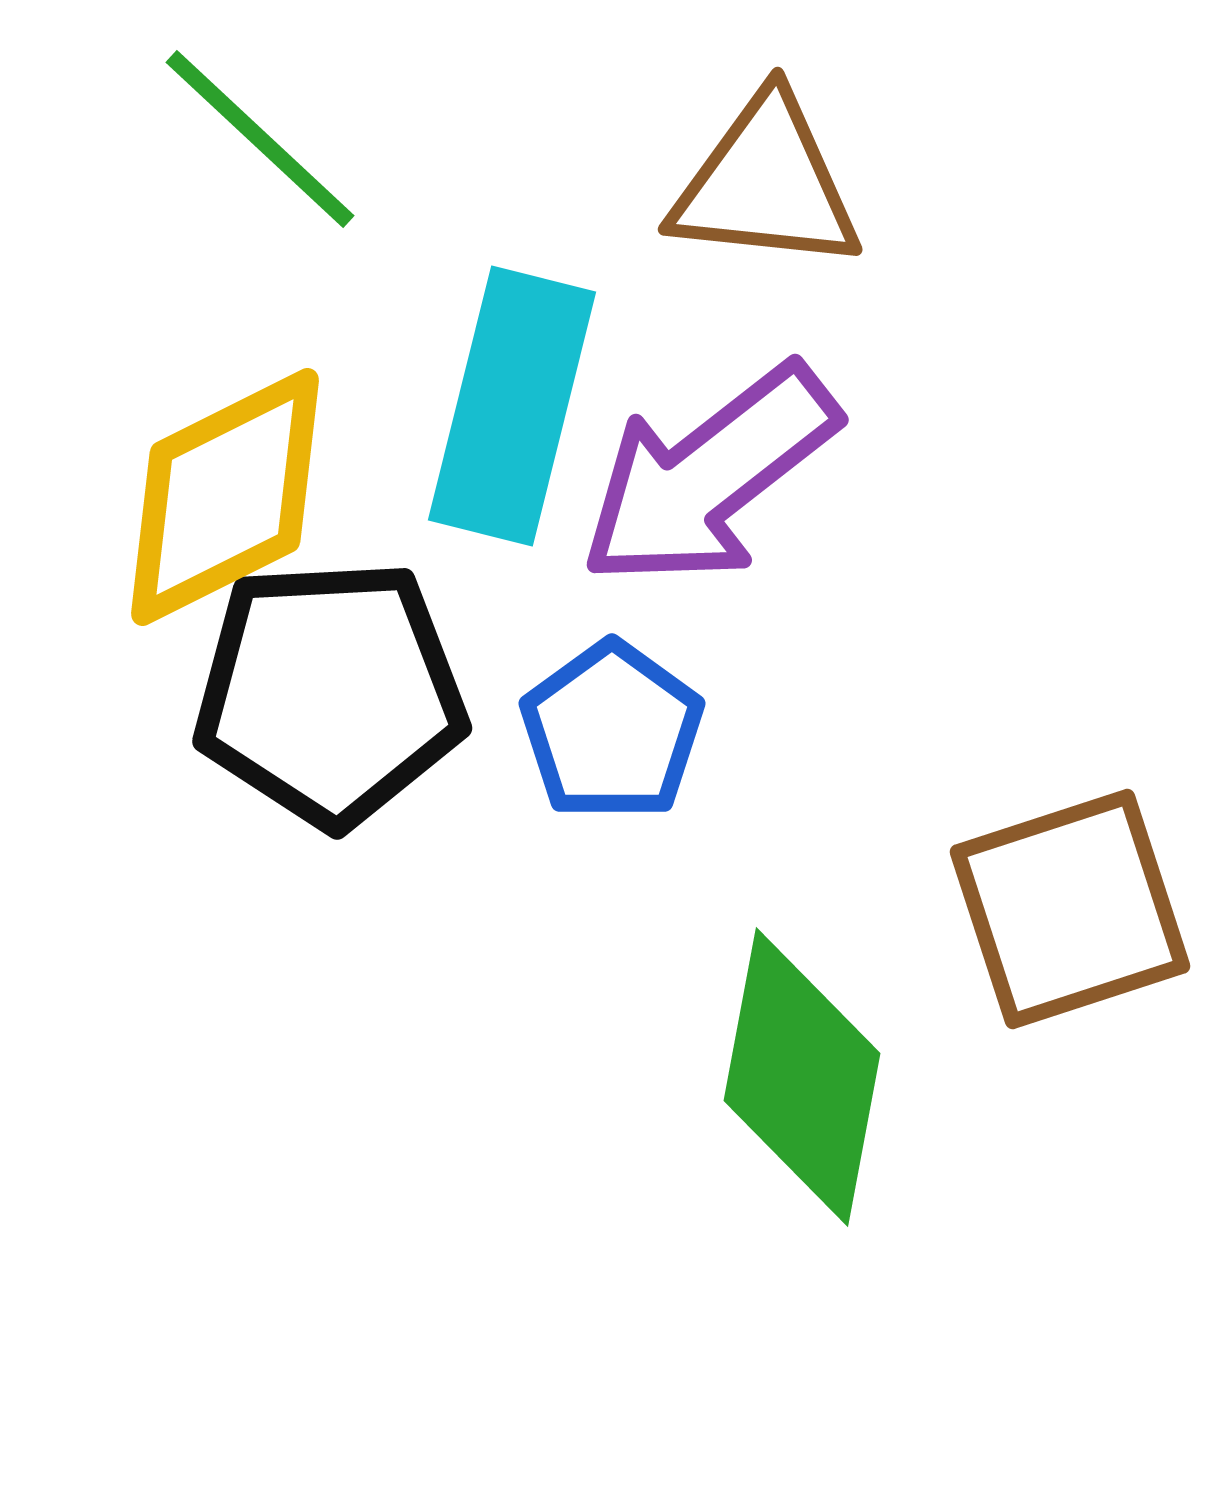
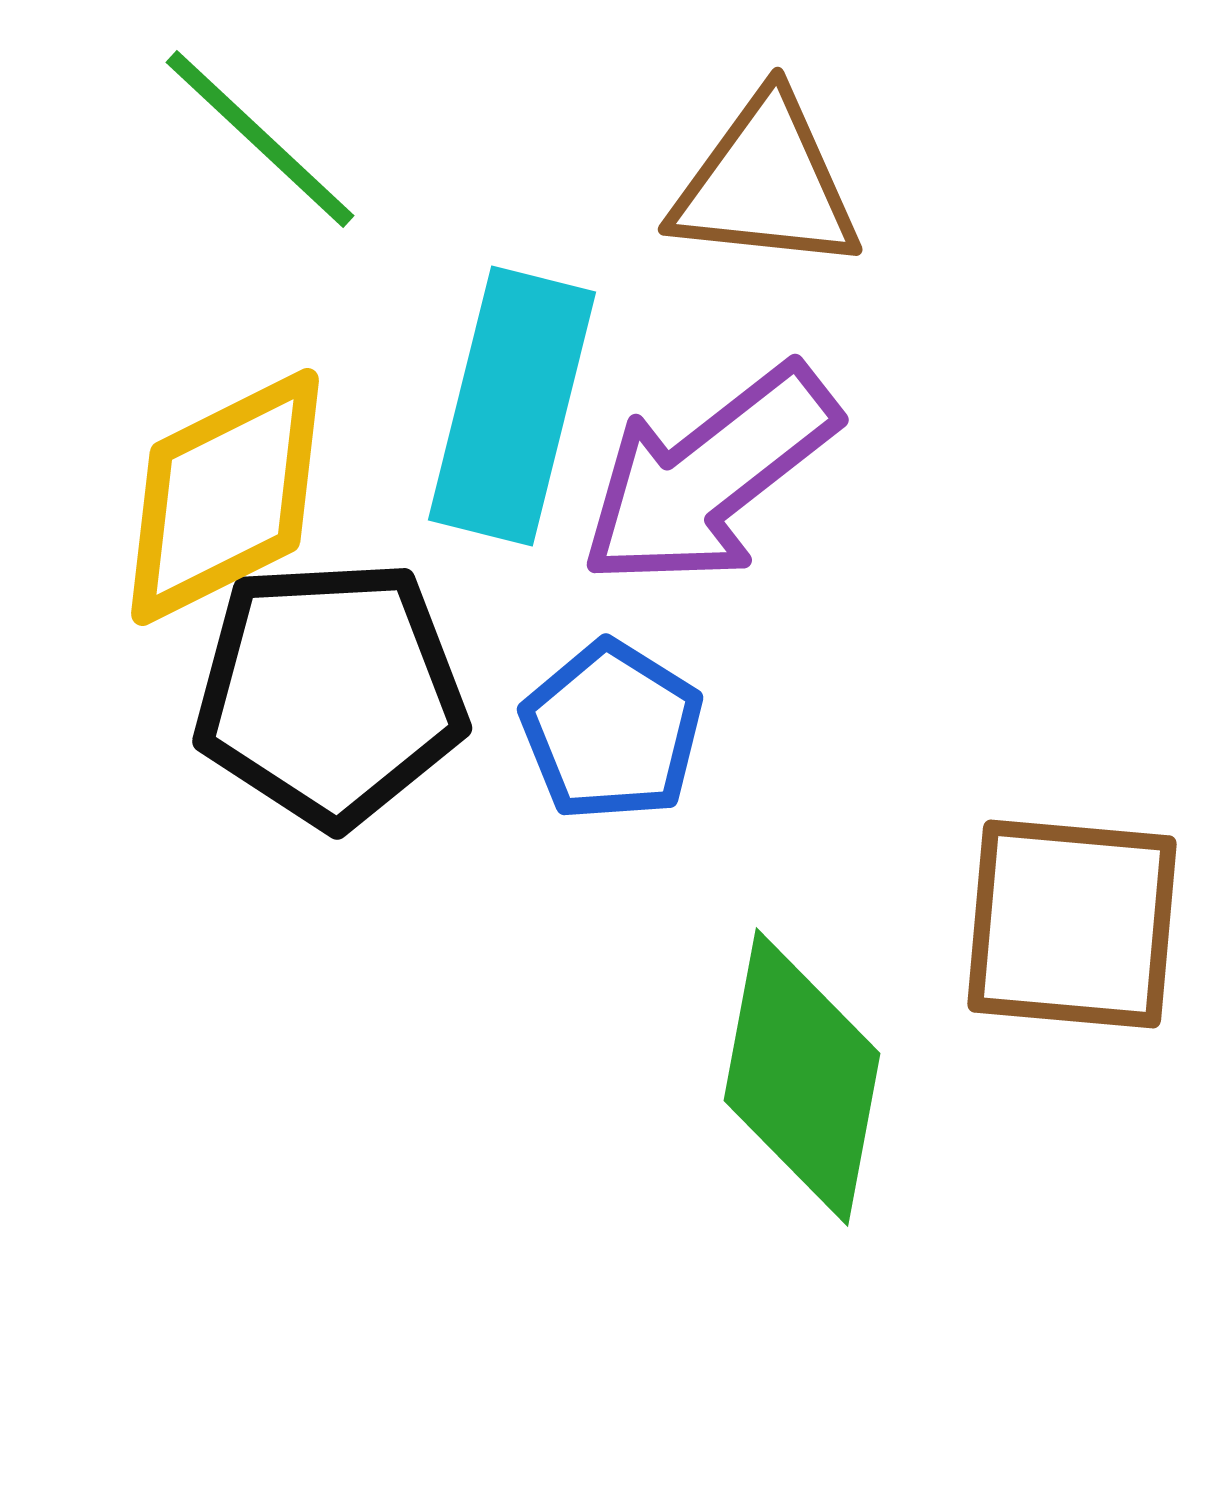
blue pentagon: rotated 4 degrees counterclockwise
brown square: moved 2 px right, 15 px down; rotated 23 degrees clockwise
